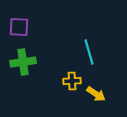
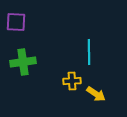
purple square: moved 3 px left, 5 px up
cyan line: rotated 15 degrees clockwise
